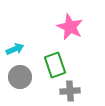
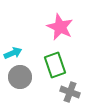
pink star: moved 10 px left
cyan arrow: moved 2 px left, 4 px down
gray cross: moved 1 px down; rotated 24 degrees clockwise
